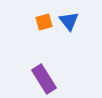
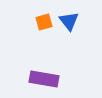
purple rectangle: rotated 48 degrees counterclockwise
